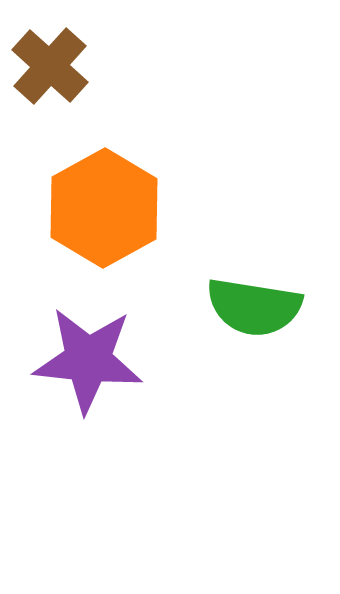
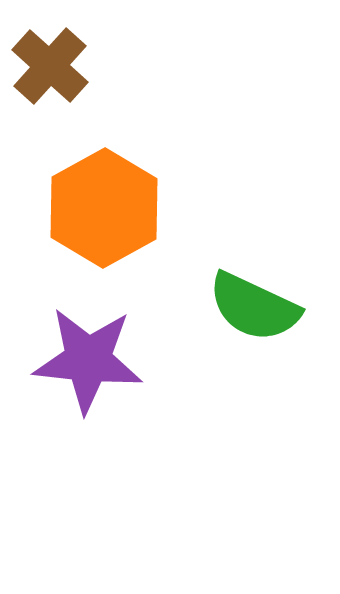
green semicircle: rotated 16 degrees clockwise
